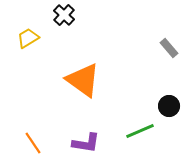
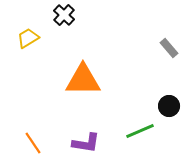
orange triangle: rotated 36 degrees counterclockwise
